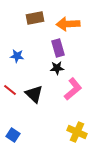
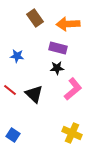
brown rectangle: rotated 66 degrees clockwise
purple rectangle: rotated 60 degrees counterclockwise
yellow cross: moved 5 px left, 1 px down
